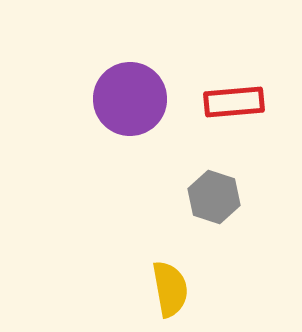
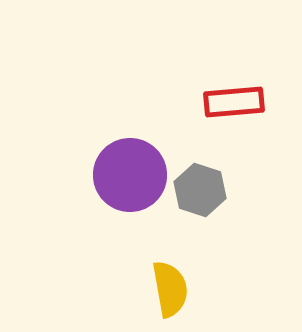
purple circle: moved 76 px down
gray hexagon: moved 14 px left, 7 px up
